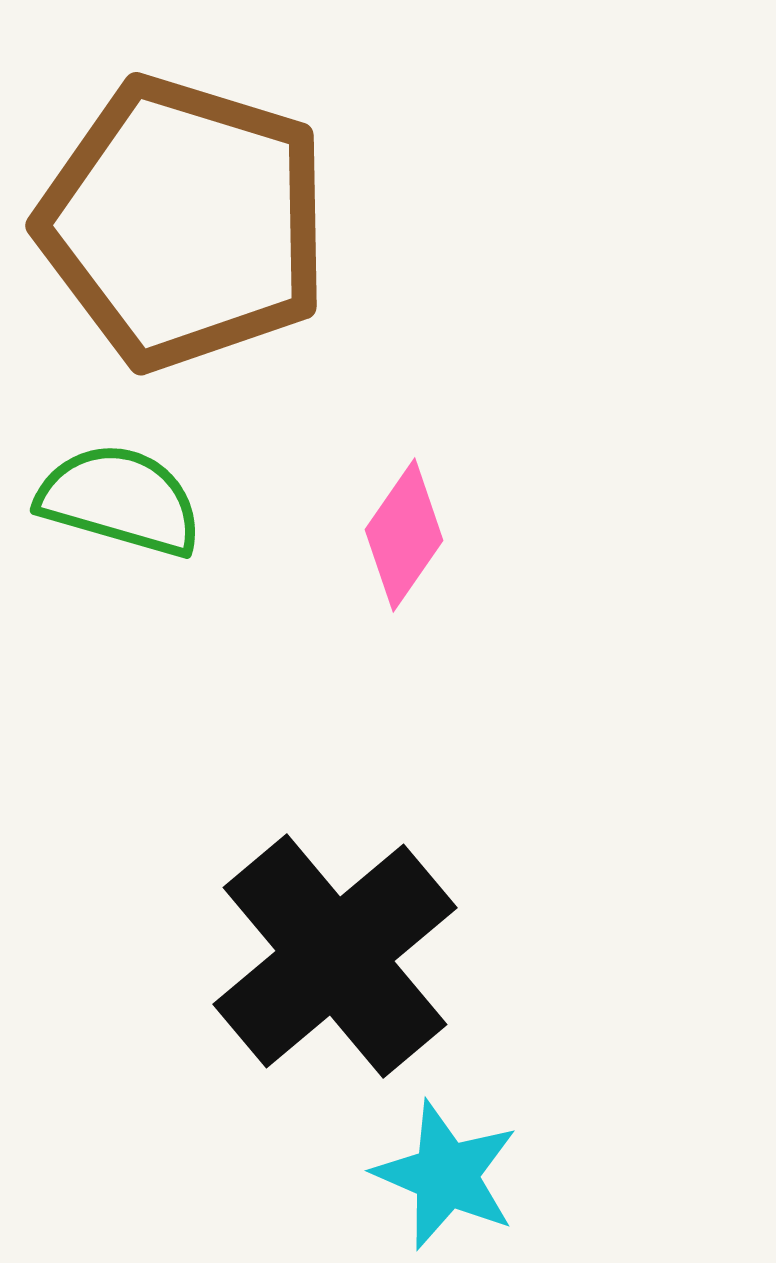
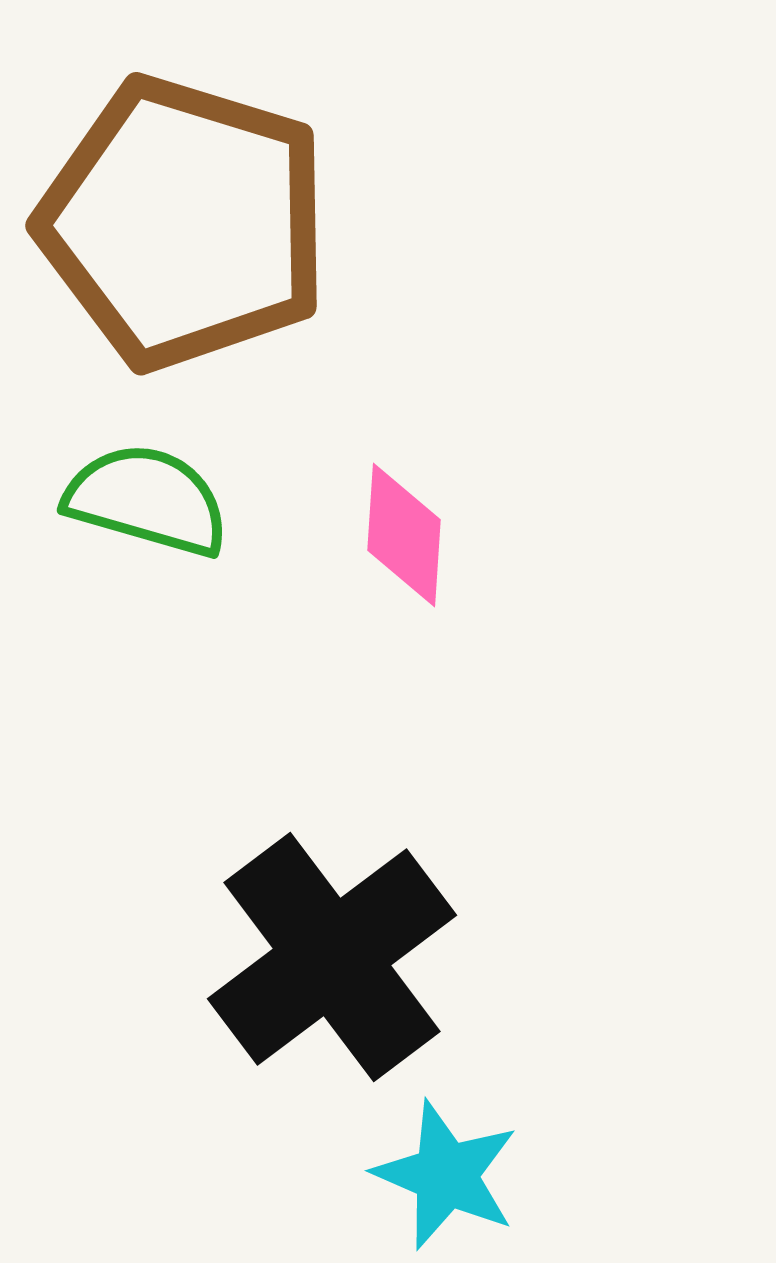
green semicircle: moved 27 px right
pink diamond: rotated 31 degrees counterclockwise
black cross: moved 3 px left, 1 px down; rotated 3 degrees clockwise
